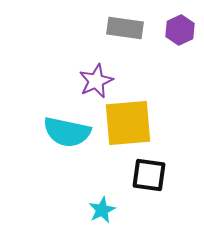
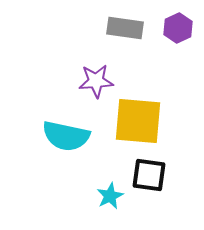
purple hexagon: moved 2 px left, 2 px up
purple star: rotated 20 degrees clockwise
yellow square: moved 10 px right, 2 px up; rotated 10 degrees clockwise
cyan semicircle: moved 1 px left, 4 px down
cyan star: moved 8 px right, 14 px up
